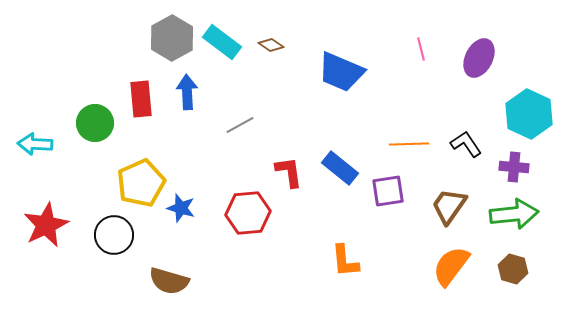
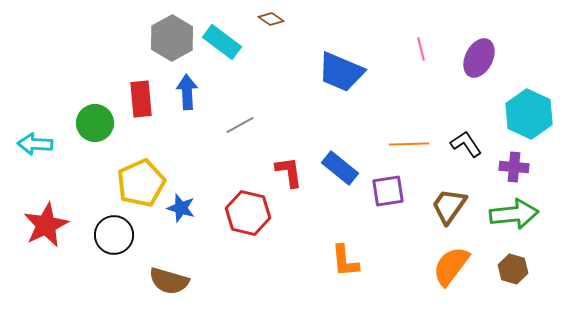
brown diamond: moved 26 px up
red hexagon: rotated 18 degrees clockwise
